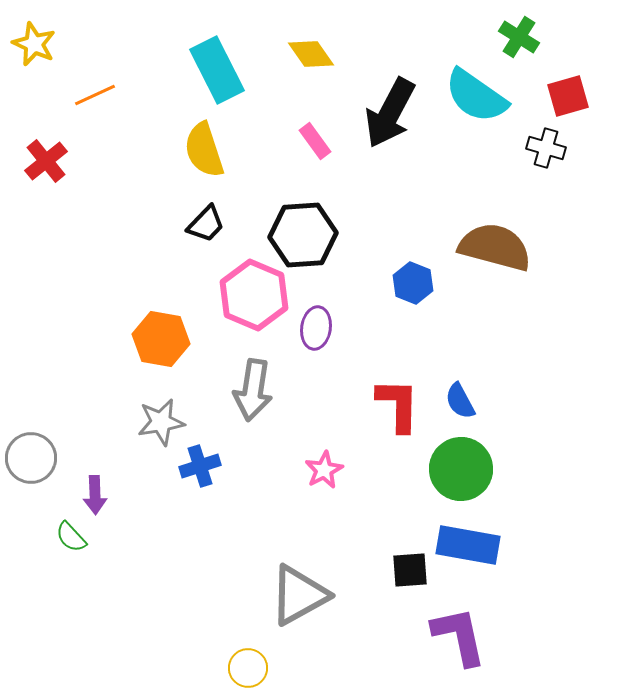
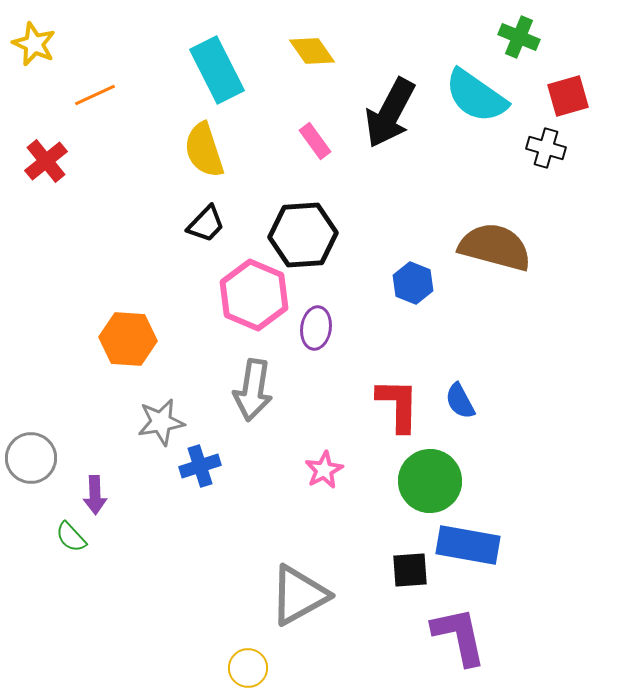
green cross: rotated 9 degrees counterclockwise
yellow diamond: moved 1 px right, 3 px up
orange hexagon: moved 33 px left; rotated 6 degrees counterclockwise
green circle: moved 31 px left, 12 px down
